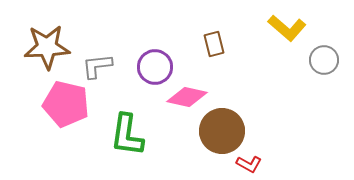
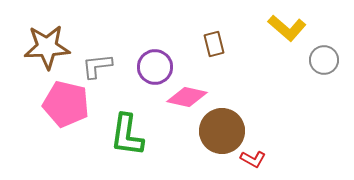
red L-shape: moved 4 px right, 5 px up
